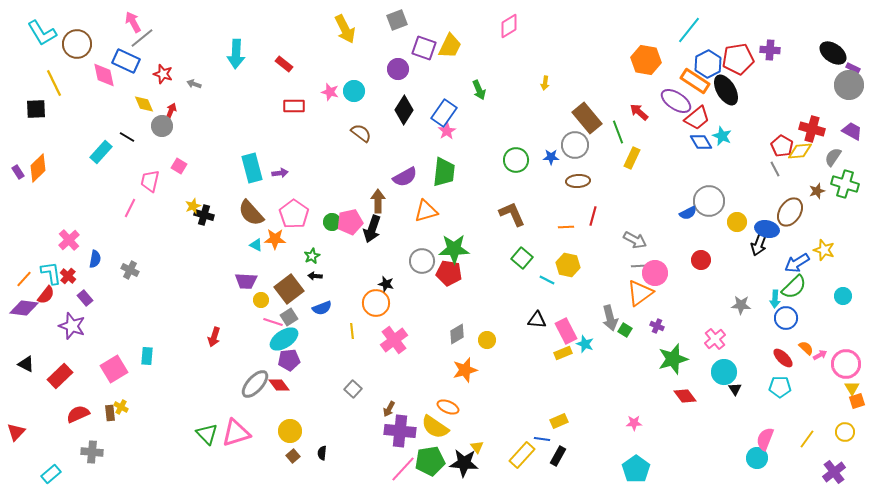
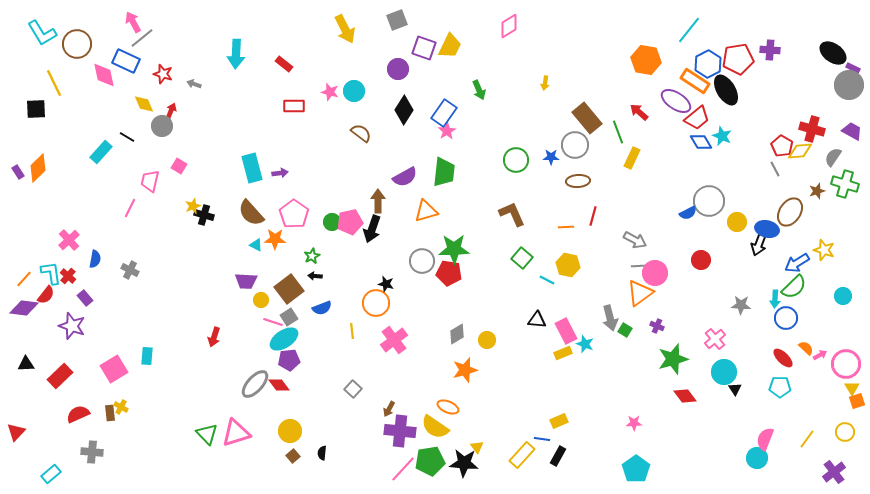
black triangle at (26, 364): rotated 30 degrees counterclockwise
